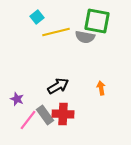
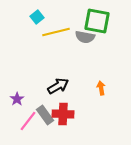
purple star: rotated 16 degrees clockwise
pink line: moved 1 px down
